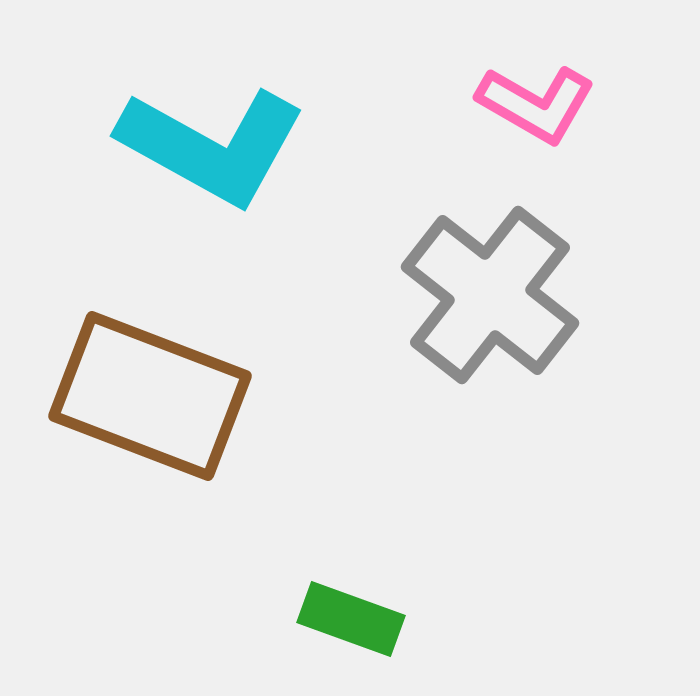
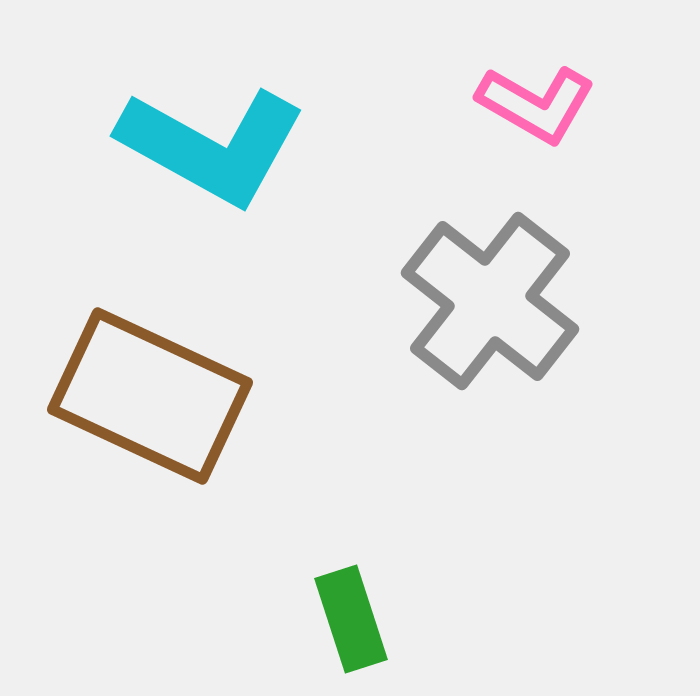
gray cross: moved 6 px down
brown rectangle: rotated 4 degrees clockwise
green rectangle: rotated 52 degrees clockwise
